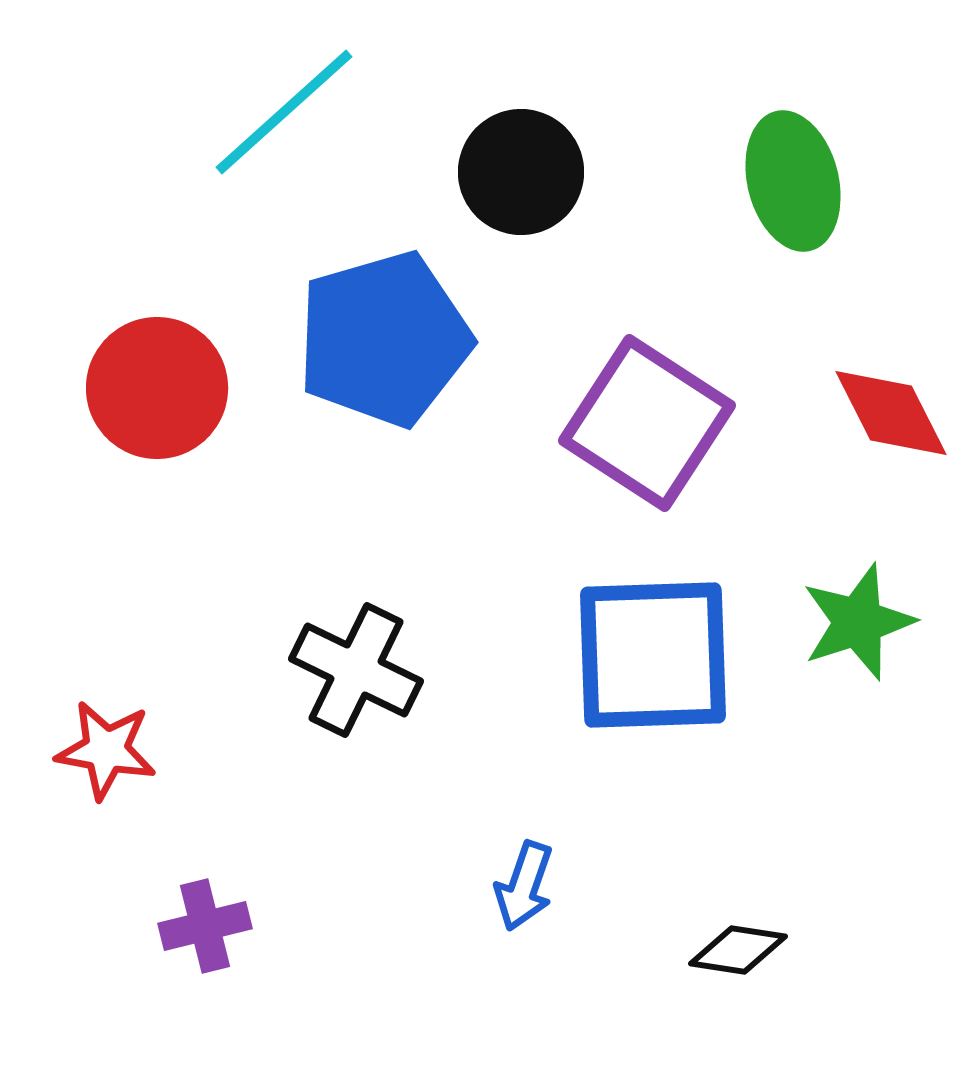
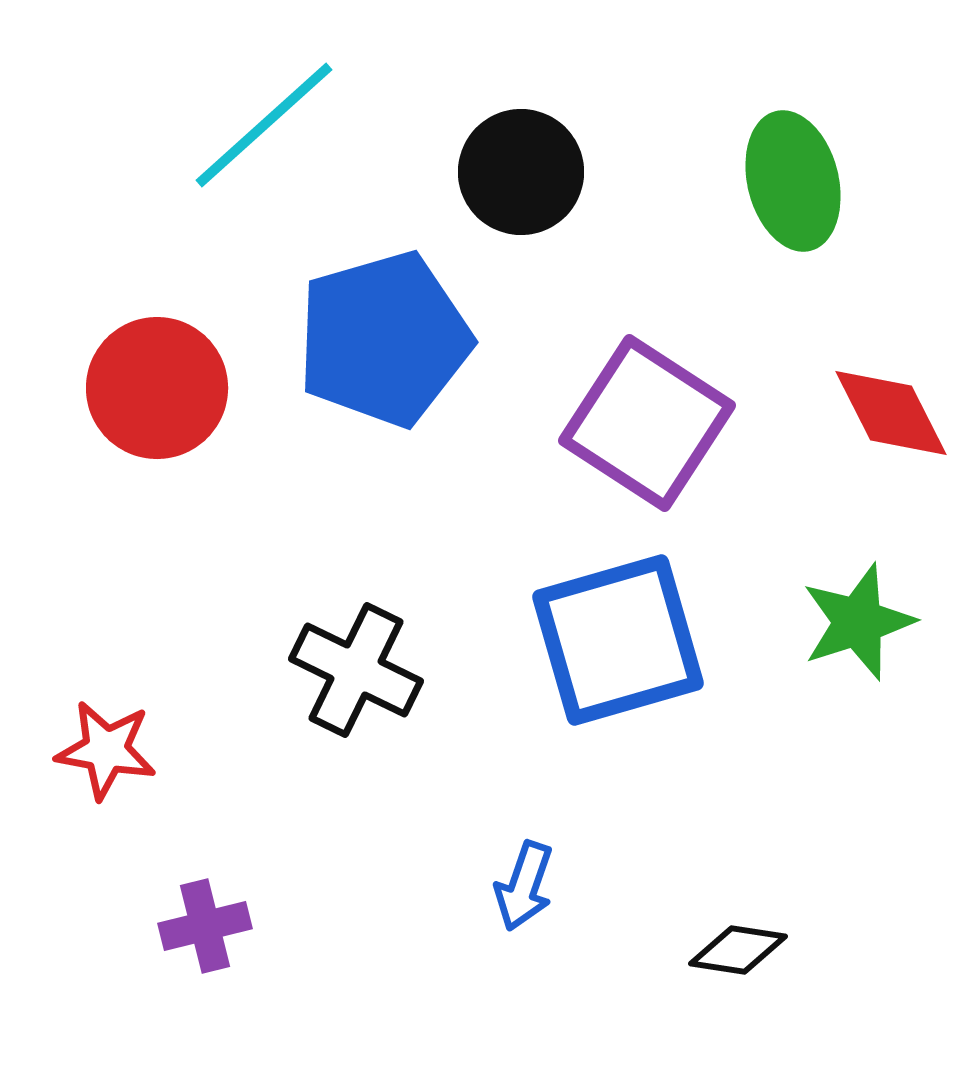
cyan line: moved 20 px left, 13 px down
blue square: moved 35 px left, 15 px up; rotated 14 degrees counterclockwise
